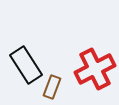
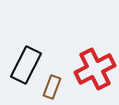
black rectangle: rotated 60 degrees clockwise
